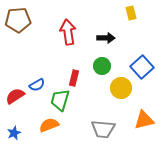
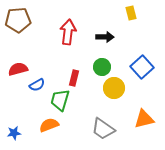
red arrow: rotated 15 degrees clockwise
black arrow: moved 1 px left, 1 px up
green circle: moved 1 px down
yellow circle: moved 7 px left
red semicircle: moved 3 px right, 27 px up; rotated 18 degrees clockwise
orange triangle: moved 1 px up
gray trapezoid: rotated 30 degrees clockwise
blue star: rotated 16 degrees clockwise
